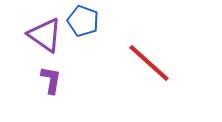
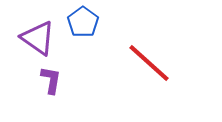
blue pentagon: moved 1 px down; rotated 16 degrees clockwise
purple triangle: moved 7 px left, 3 px down
